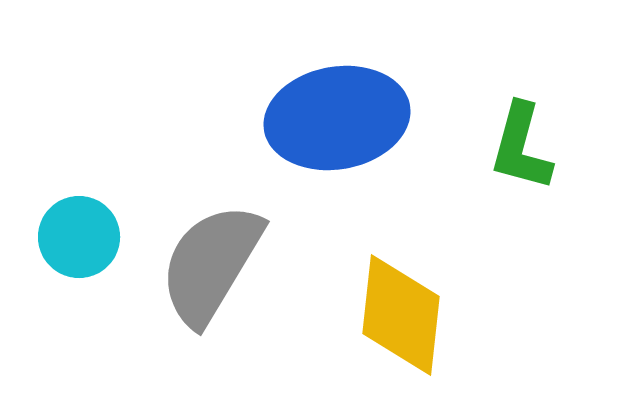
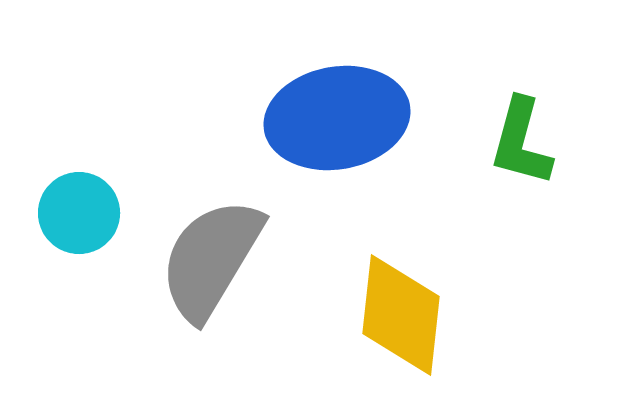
green L-shape: moved 5 px up
cyan circle: moved 24 px up
gray semicircle: moved 5 px up
